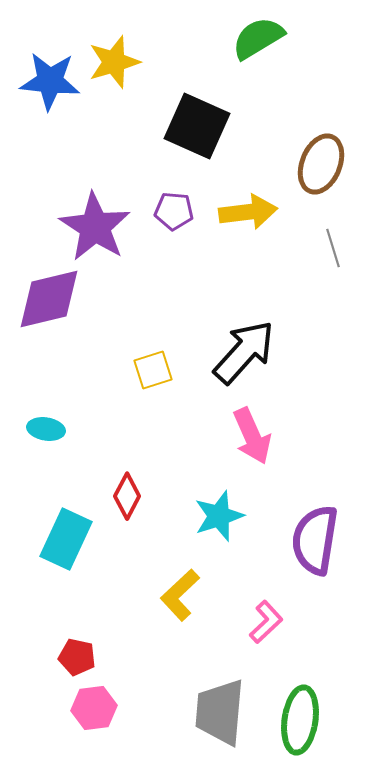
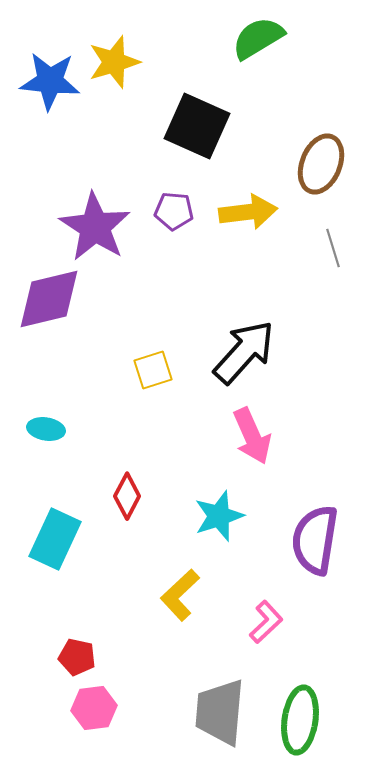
cyan rectangle: moved 11 px left
